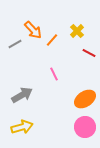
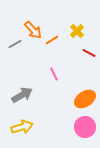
orange line: rotated 16 degrees clockwise
